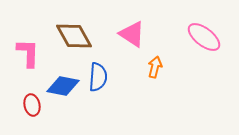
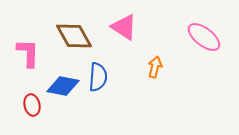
pink triangle: moved 8 px left, 7 px up
